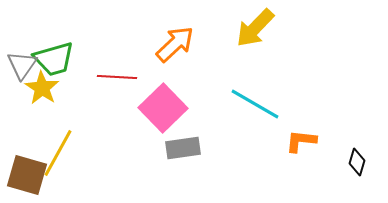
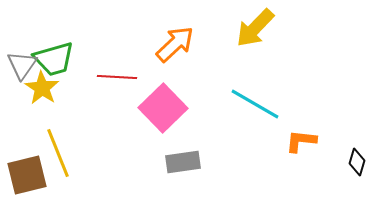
gray rectangle: moved 14 px down
yellow line: rotated 51 degrees counterclockwise
brown square: rotated 30 degrees counterclockwise
